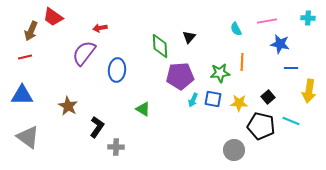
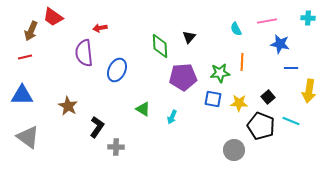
purple semicircle: rotated 44 degrees counterclockwise
blue ellipse: rotated 20 degrees clockwise
purple pentagon: moved 3 px right, 1 px down
cyan arrow: moved 21 px left, 17 px down
black pentagon: rotated 8 degrees clockwise
